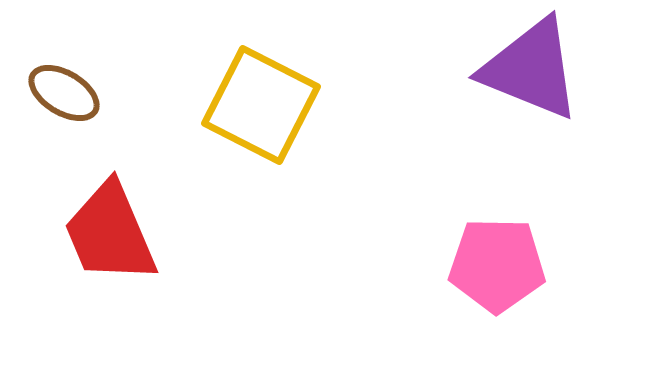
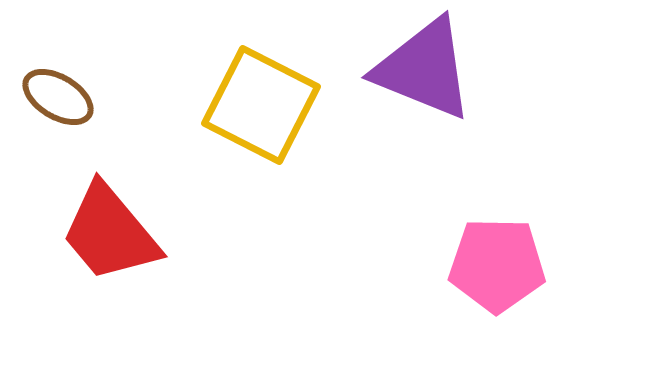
purple triangle: moved 107 px left
brown ellipse: moved 6 px left, 4 px down
red trapezoid: rotated 17 degrees counterclockwise
